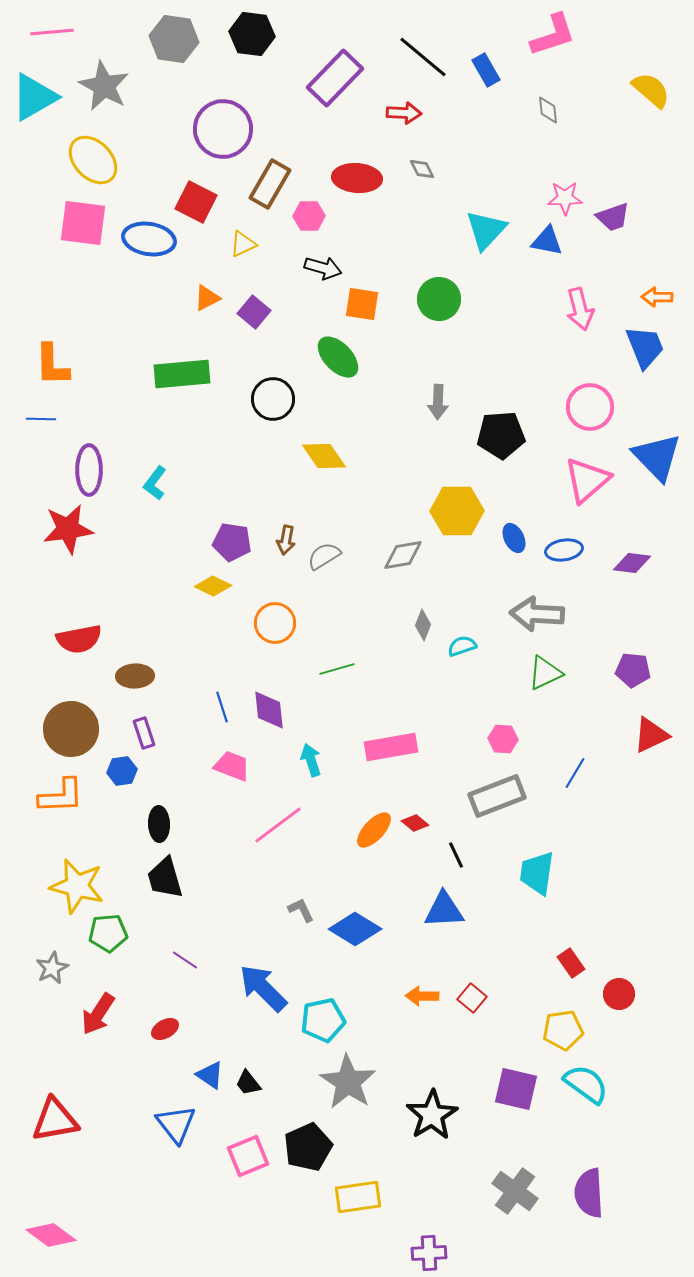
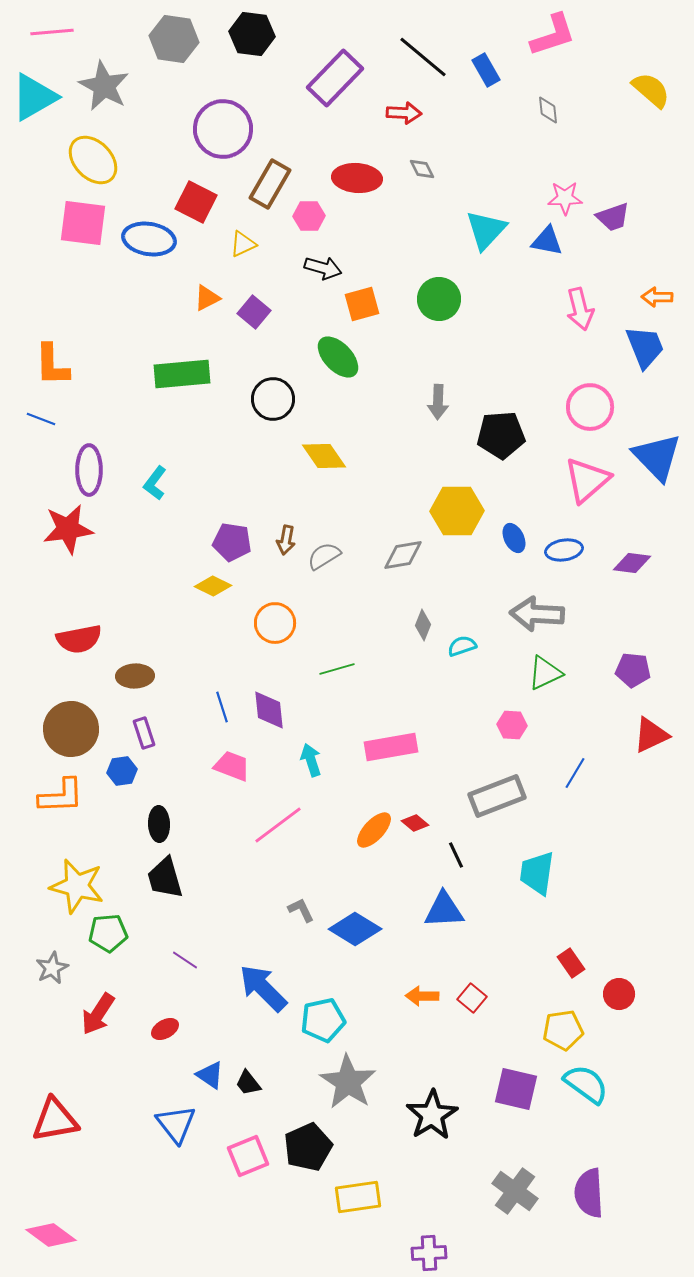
orange square at (362, 304): rotated 24 degrees counterclockwise
blue line at (41, 419): rotated 20 degrees clockwise
pink hexagon at (503, 739): moved 9 px right, 14 px up
